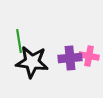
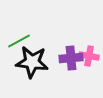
green line: rotated 70 degrees clockwise
purple cross: moved 1 px right
